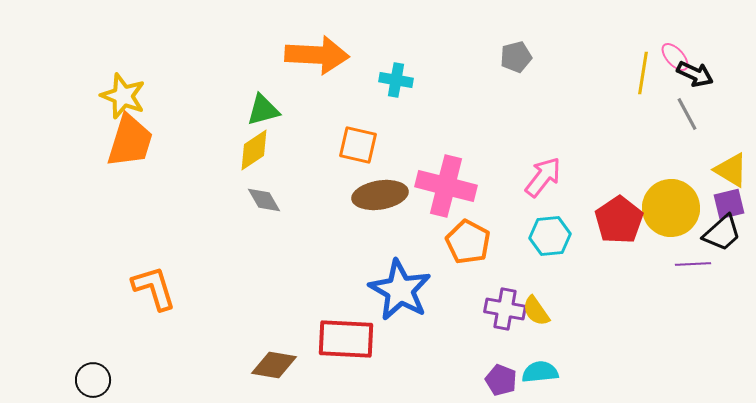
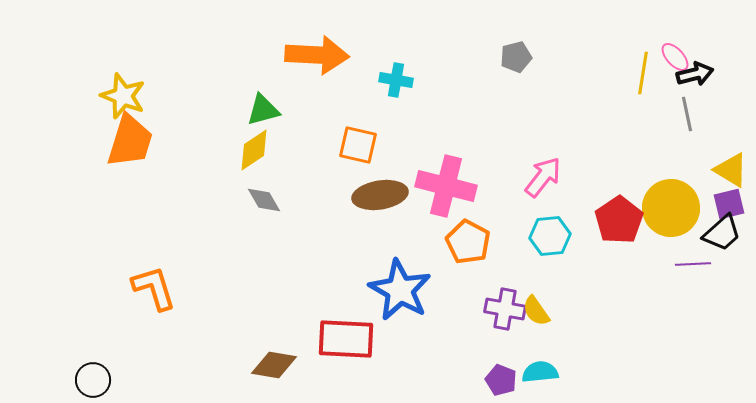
black arrow: rotated 39 degrees counterclockwise
gray line: rotated 16 degrees clockwise
